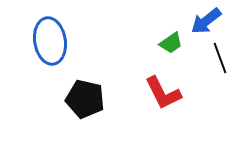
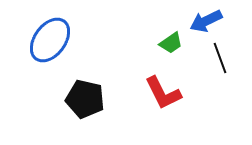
blue arrow: rotated 12 degrees clockwise
blue ellipse: moved 1 px up; rotated 45 degrees clockwise
